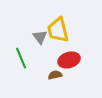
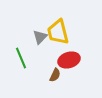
yellow trapezoid: moved 2 px down
gray triangle: rotated 21 degrees clockwise
brown semicircle: rotated 128 degrees clockwise
